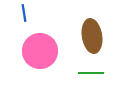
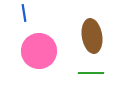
pink circle: moved 1 px left
